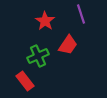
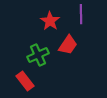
purple line: rotated 18 degrees clockwise
red star: moved 5 px right
green cross: moved 1 px up
